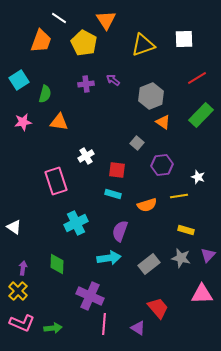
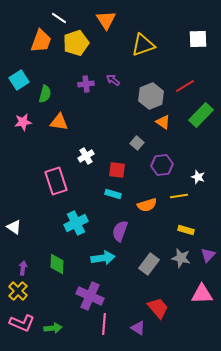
white square at (184, 39): moved 14 px right
yellow pentagon at (84, 43): moved 8 px left; rotated 25 degrees clockwise
red line at (197, 78): moved 12 px left, 8 px down
cyan arrow at (109, 258): moved 6 px left
gray rectangle at (149, 264): rotated 15 degrees counterclockwise
